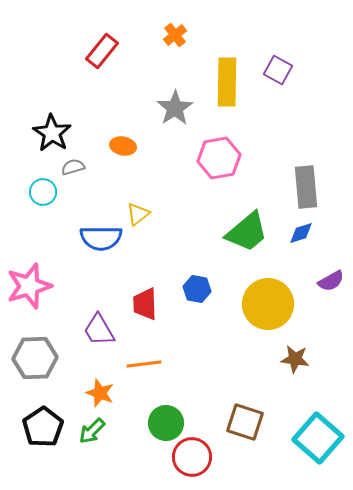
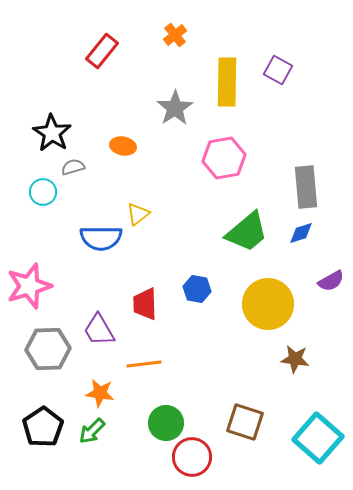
pink hexagon: moved 5 px right
gray hexagon: moved 13 px right, 9 px up
orange star: rotated 12 degrees counterclockwise
